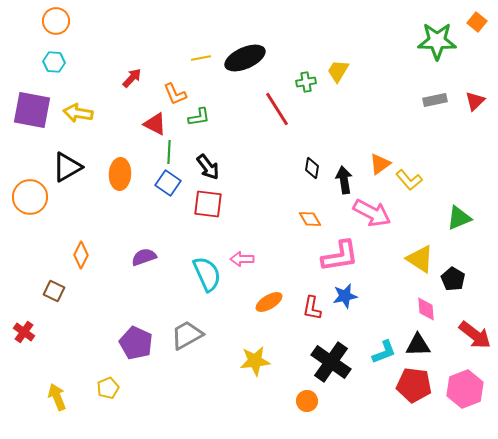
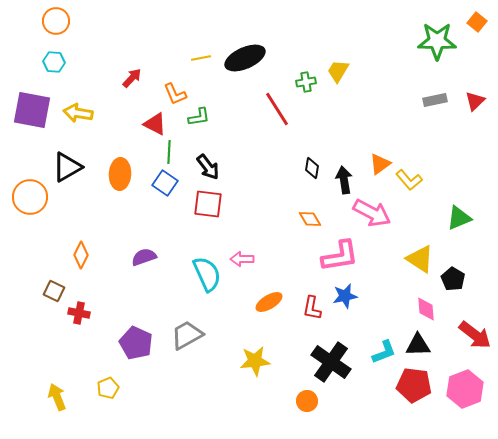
blue square at (168, 183): moved 3 px left
red cross at (24, 332): moved 55 px right, 19 px up; rotated 25 degrees counterclockwise
